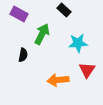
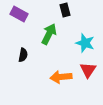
black rectangle: moved 1 px right; rotated 32 degrees clockwise
green arrow: moved 7 px right
cyan star: moved 7 px right; rotated 24 degrees clockwise
red triangle: moved 1 px right
orange arrow: moved 3 px right, 3 px up
